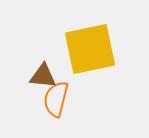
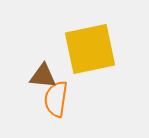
orange semicircle: rotated 6 degrees counterclockwise
